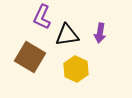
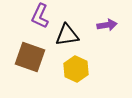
purple L-shape: moved 2 px left, 1 px up
purple arrow: moved 7 px right, 8 px up; rotated 108 degrees counterclockwise
brown square: rotated 12 degrees counterclockwise
